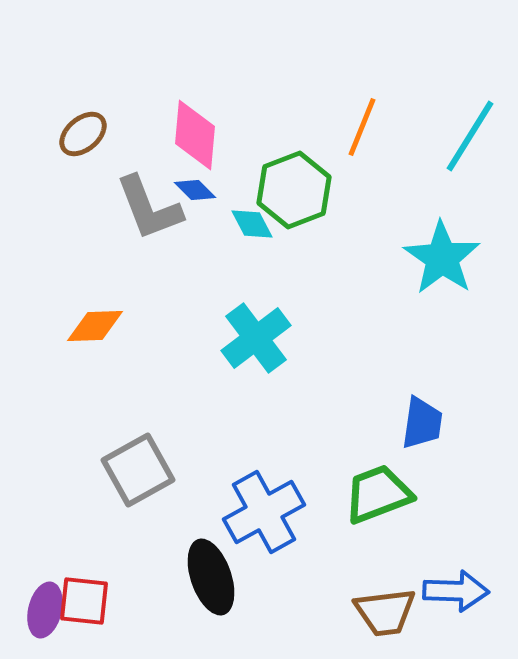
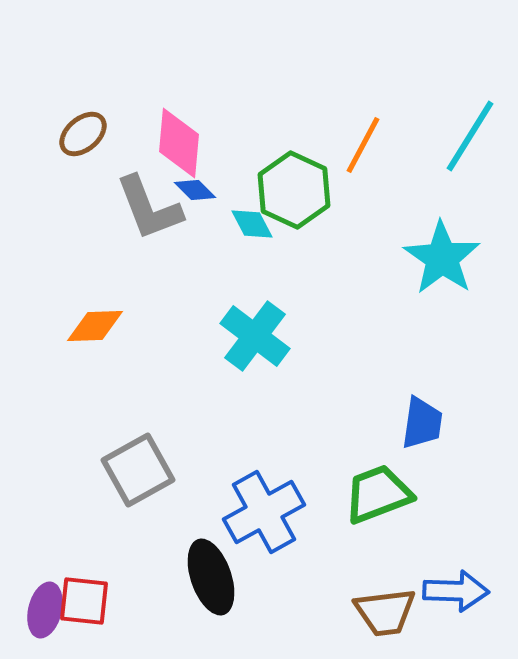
orange line: moved 1 px right, 18 px down; rotated 6 degrees clockwise
pink diamond: moved 16 px left, 8 px down
green hexagon: rotated 14 degrees counterclockwise
cyan cross: moved 1 px left, 2 px up; rotated 16 degrees counterclockwise
